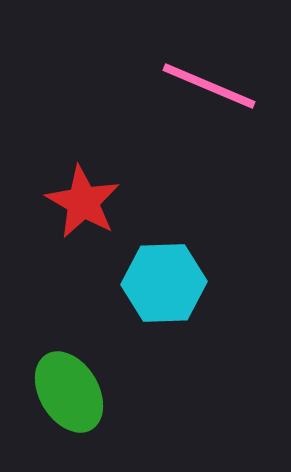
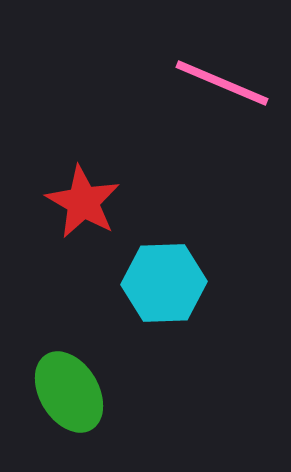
pink line: moved 13 px right, 3 px up
